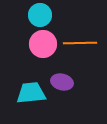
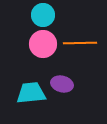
cyan circle: moved 3 px right
purple ellipse: moved 2 px down
